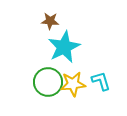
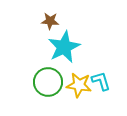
yellow star: moved 6 px right, 1 px down; rotated 15 degrees clockwise
